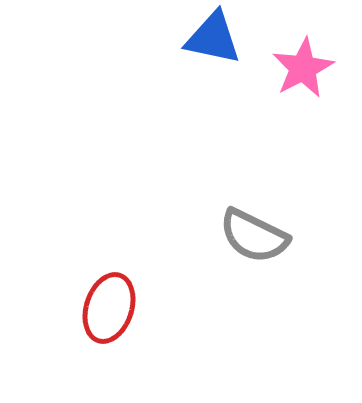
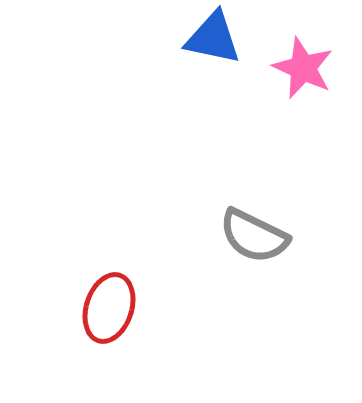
pink star: rotated 20 degrees counterclockwise
